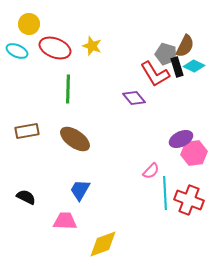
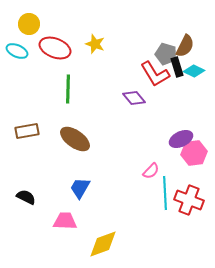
yellow star: moved 3 px right, 2 px up
cyan diamond: moved 5 px down
blue trapezoid: moved 2 px up
